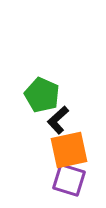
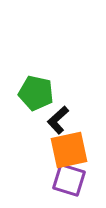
green pentagon: moved 6 px left, 2 px up; rotated 12 degrees counterclockwise
